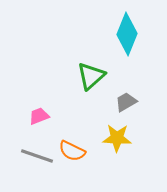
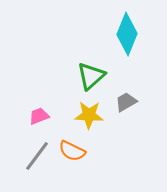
yellow star: moved 28 px left, 23 px up
gray line: rotated 72 degrees counterclockwise
